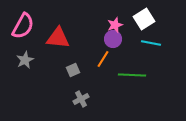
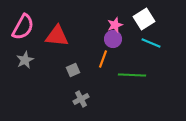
pink semicircle: moved 1 px down
red triangle: moved 1 px left, 2 px up
cyan line: rotated 12 degrees clockwise
orange line: rotated 12 degrees counterclockwise
